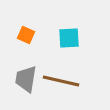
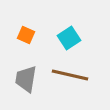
cyan square: rotated 30 degrees counterclockwise
brown line: moved 9 px right, 6 px up
